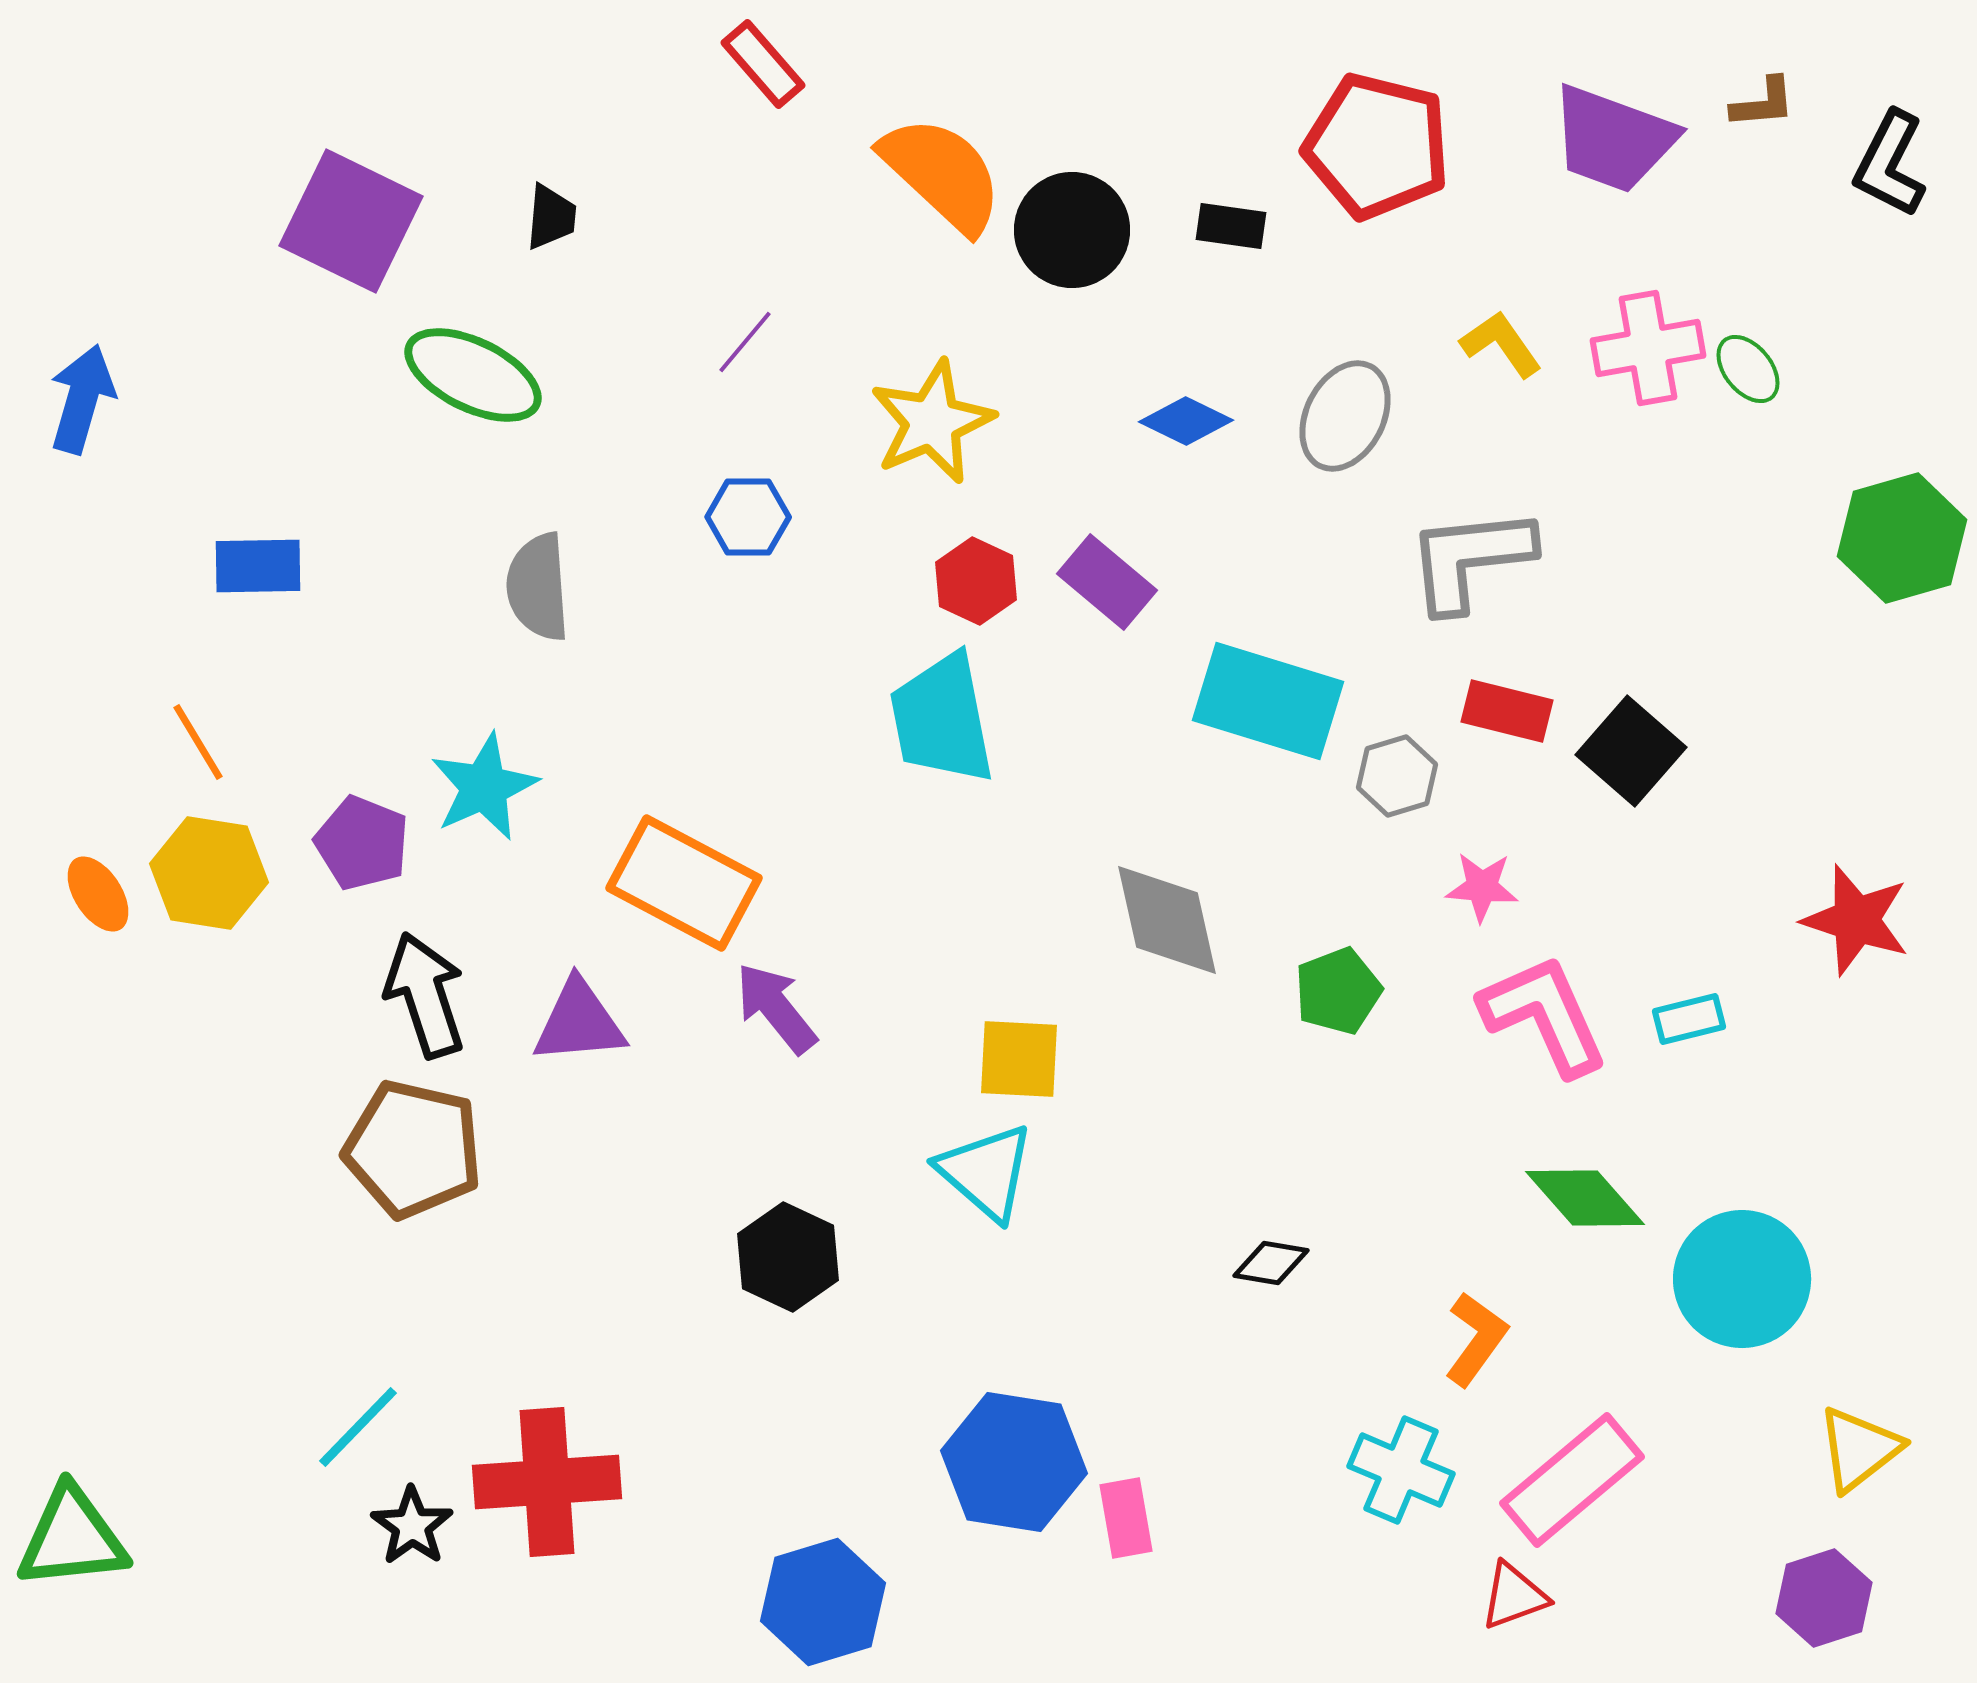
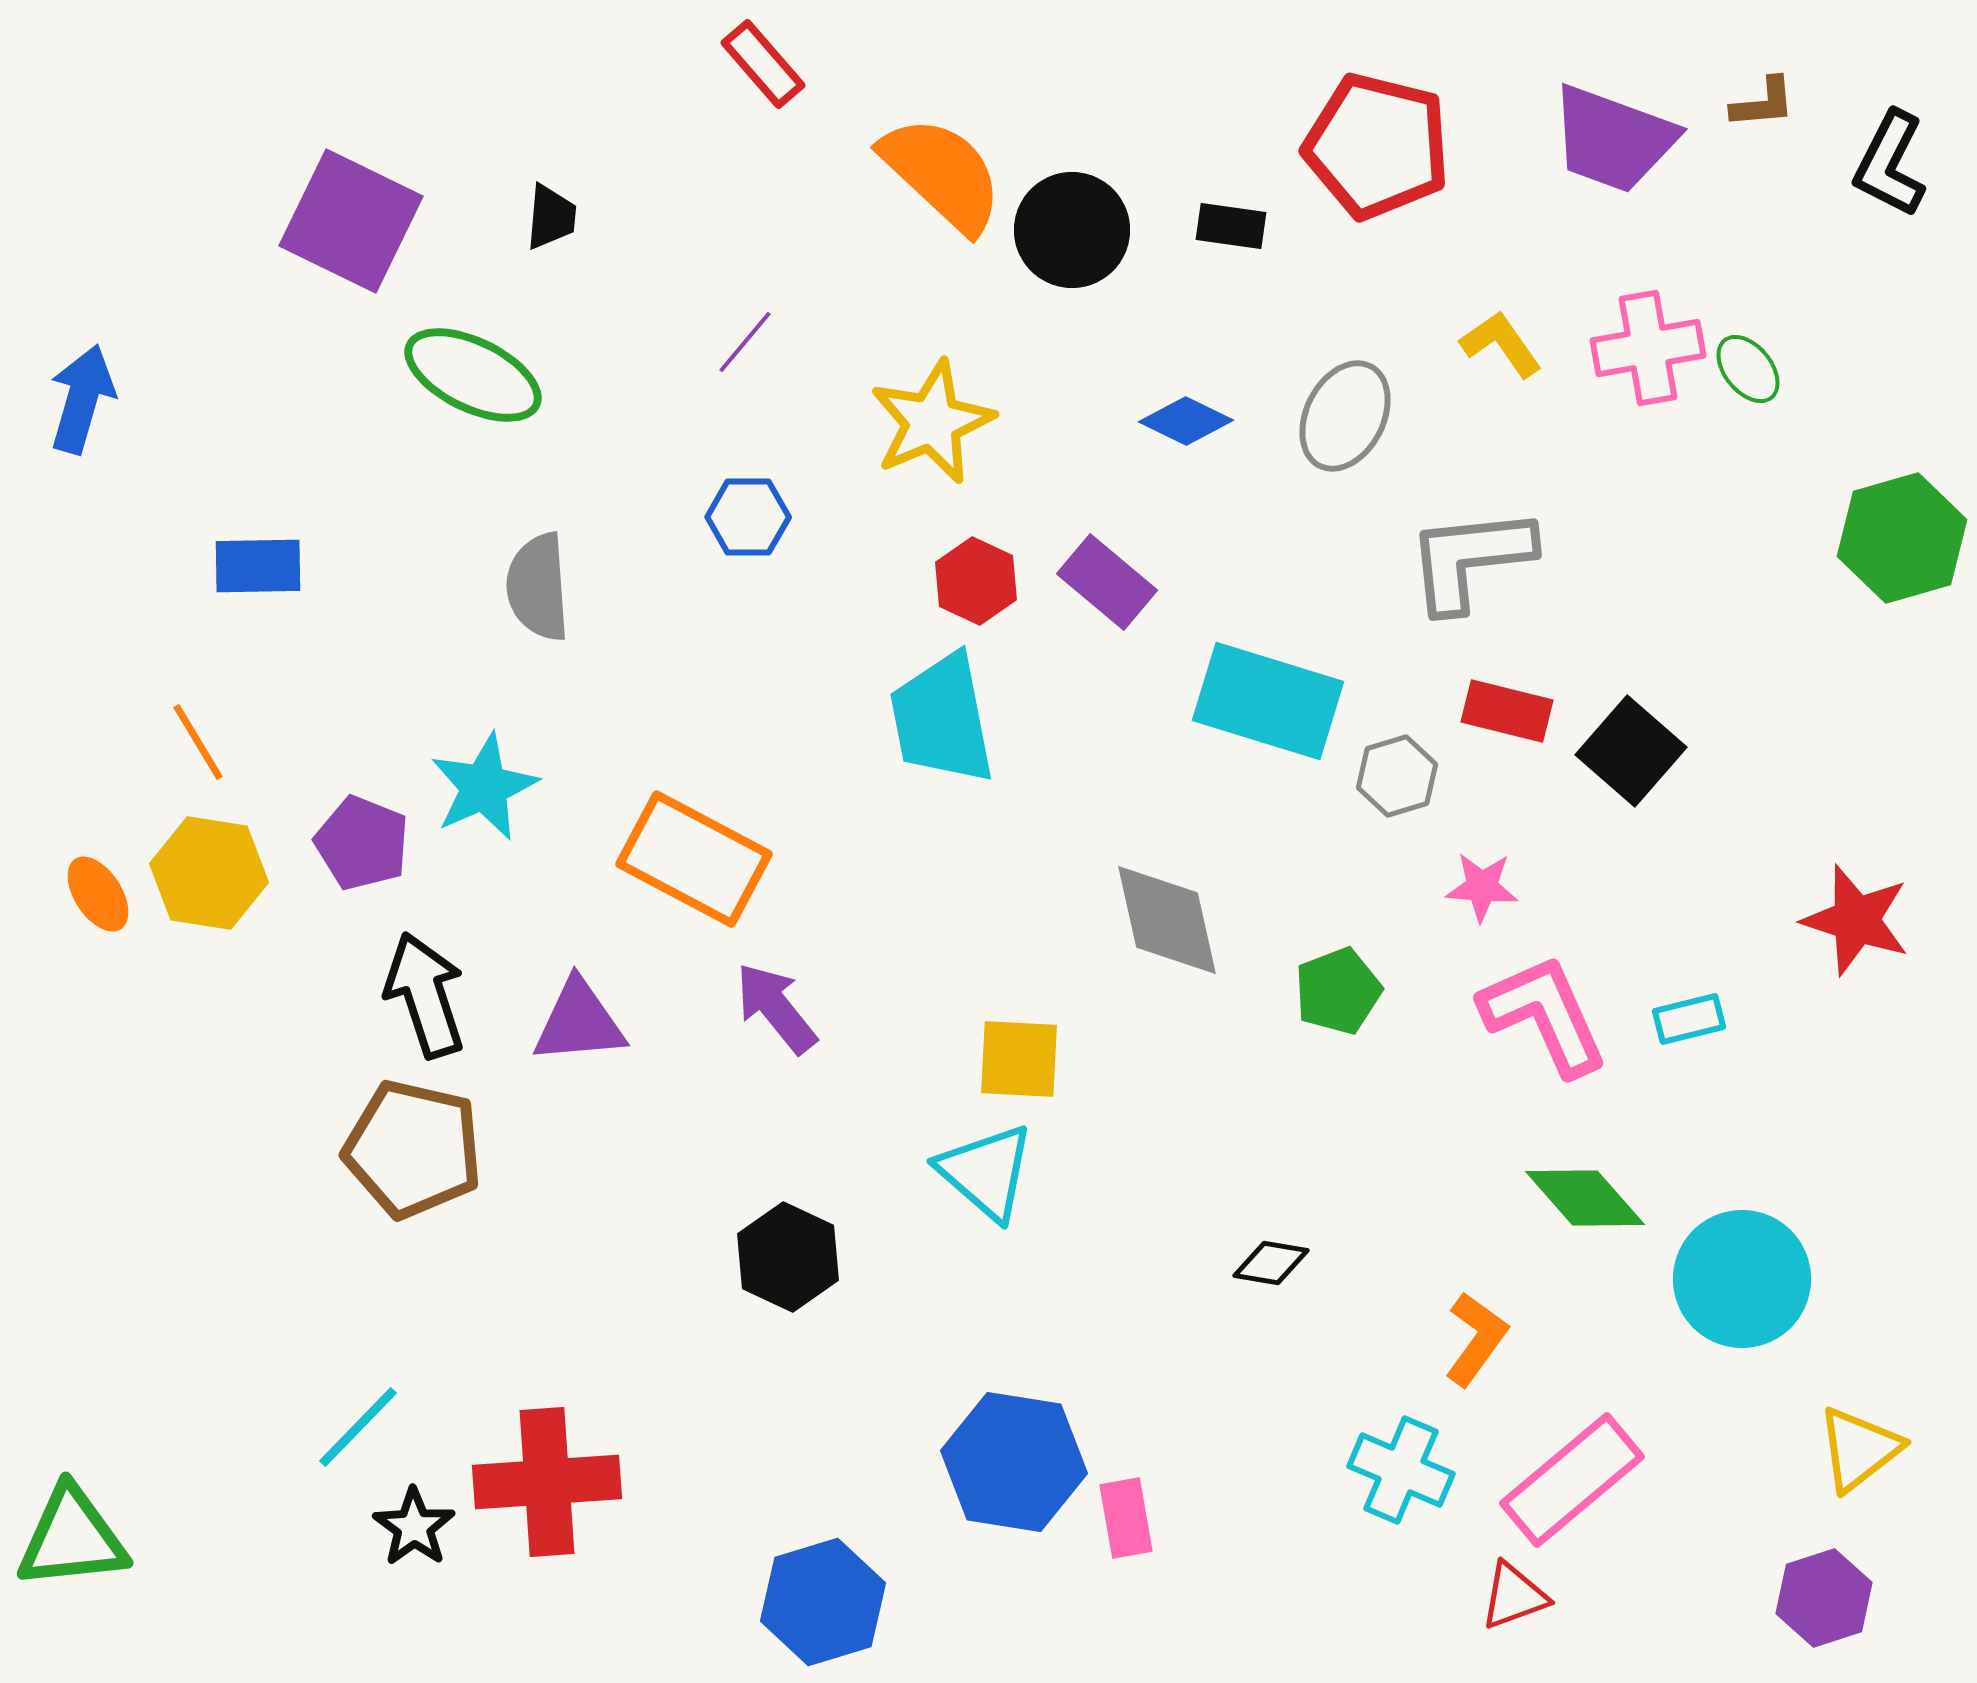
orange rectangle at (684, 883): moved 10 px right, 24 px up
black star at (412, 1526): moved 2 px right, 1 px down
